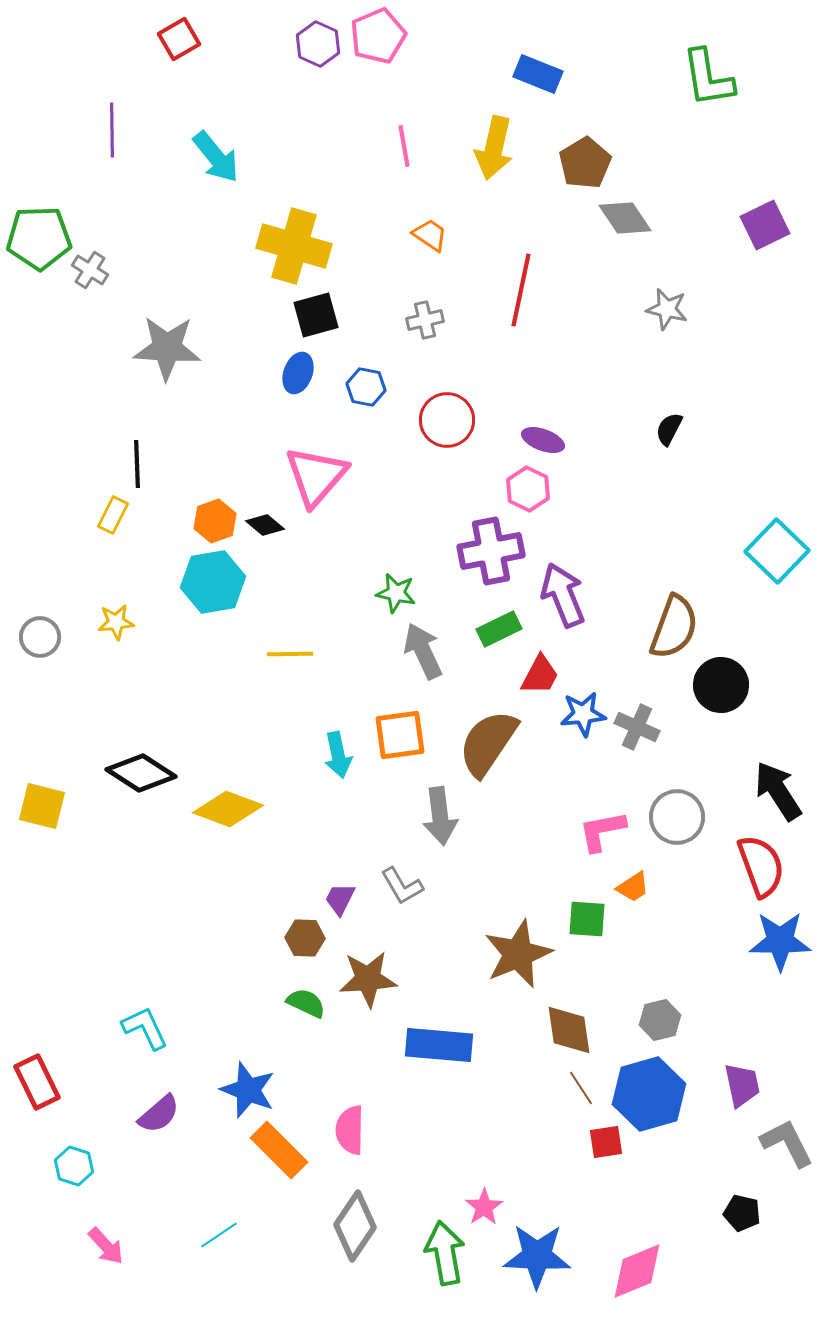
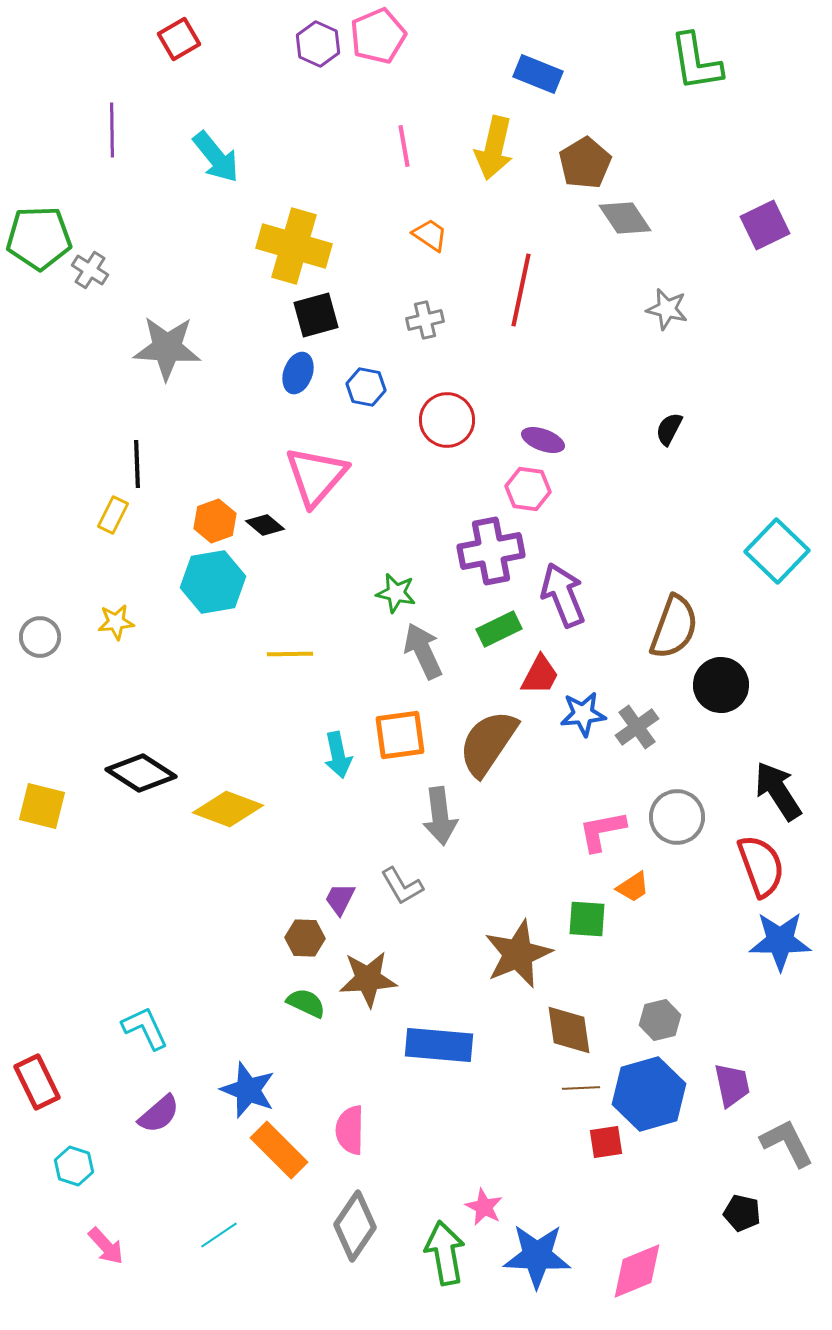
green L-shape at (708, 78): moved 12 px left, 16 px up
pink hexagon at (528, 489): rotated 18 degrees counterclockwise
gray cross at (637, 727): rotated 30 degrees clockwise
purple trapezoid at (742, 1085): moved 10 px left
brown line at (581, 1088): rotated 60 degrees counterclockwise
pink star at (484, 1207): rotated 12 degrees counterclockwise
